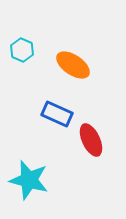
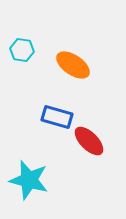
cyan hexagon: rotated 15 degrees counterclockwise
blue rectangle: moved 3 px down; rotated 8 degrees counterclockwise
red ellipse: moved 2 px left, 1 px down; rotated 20 degrees counterclockwise
